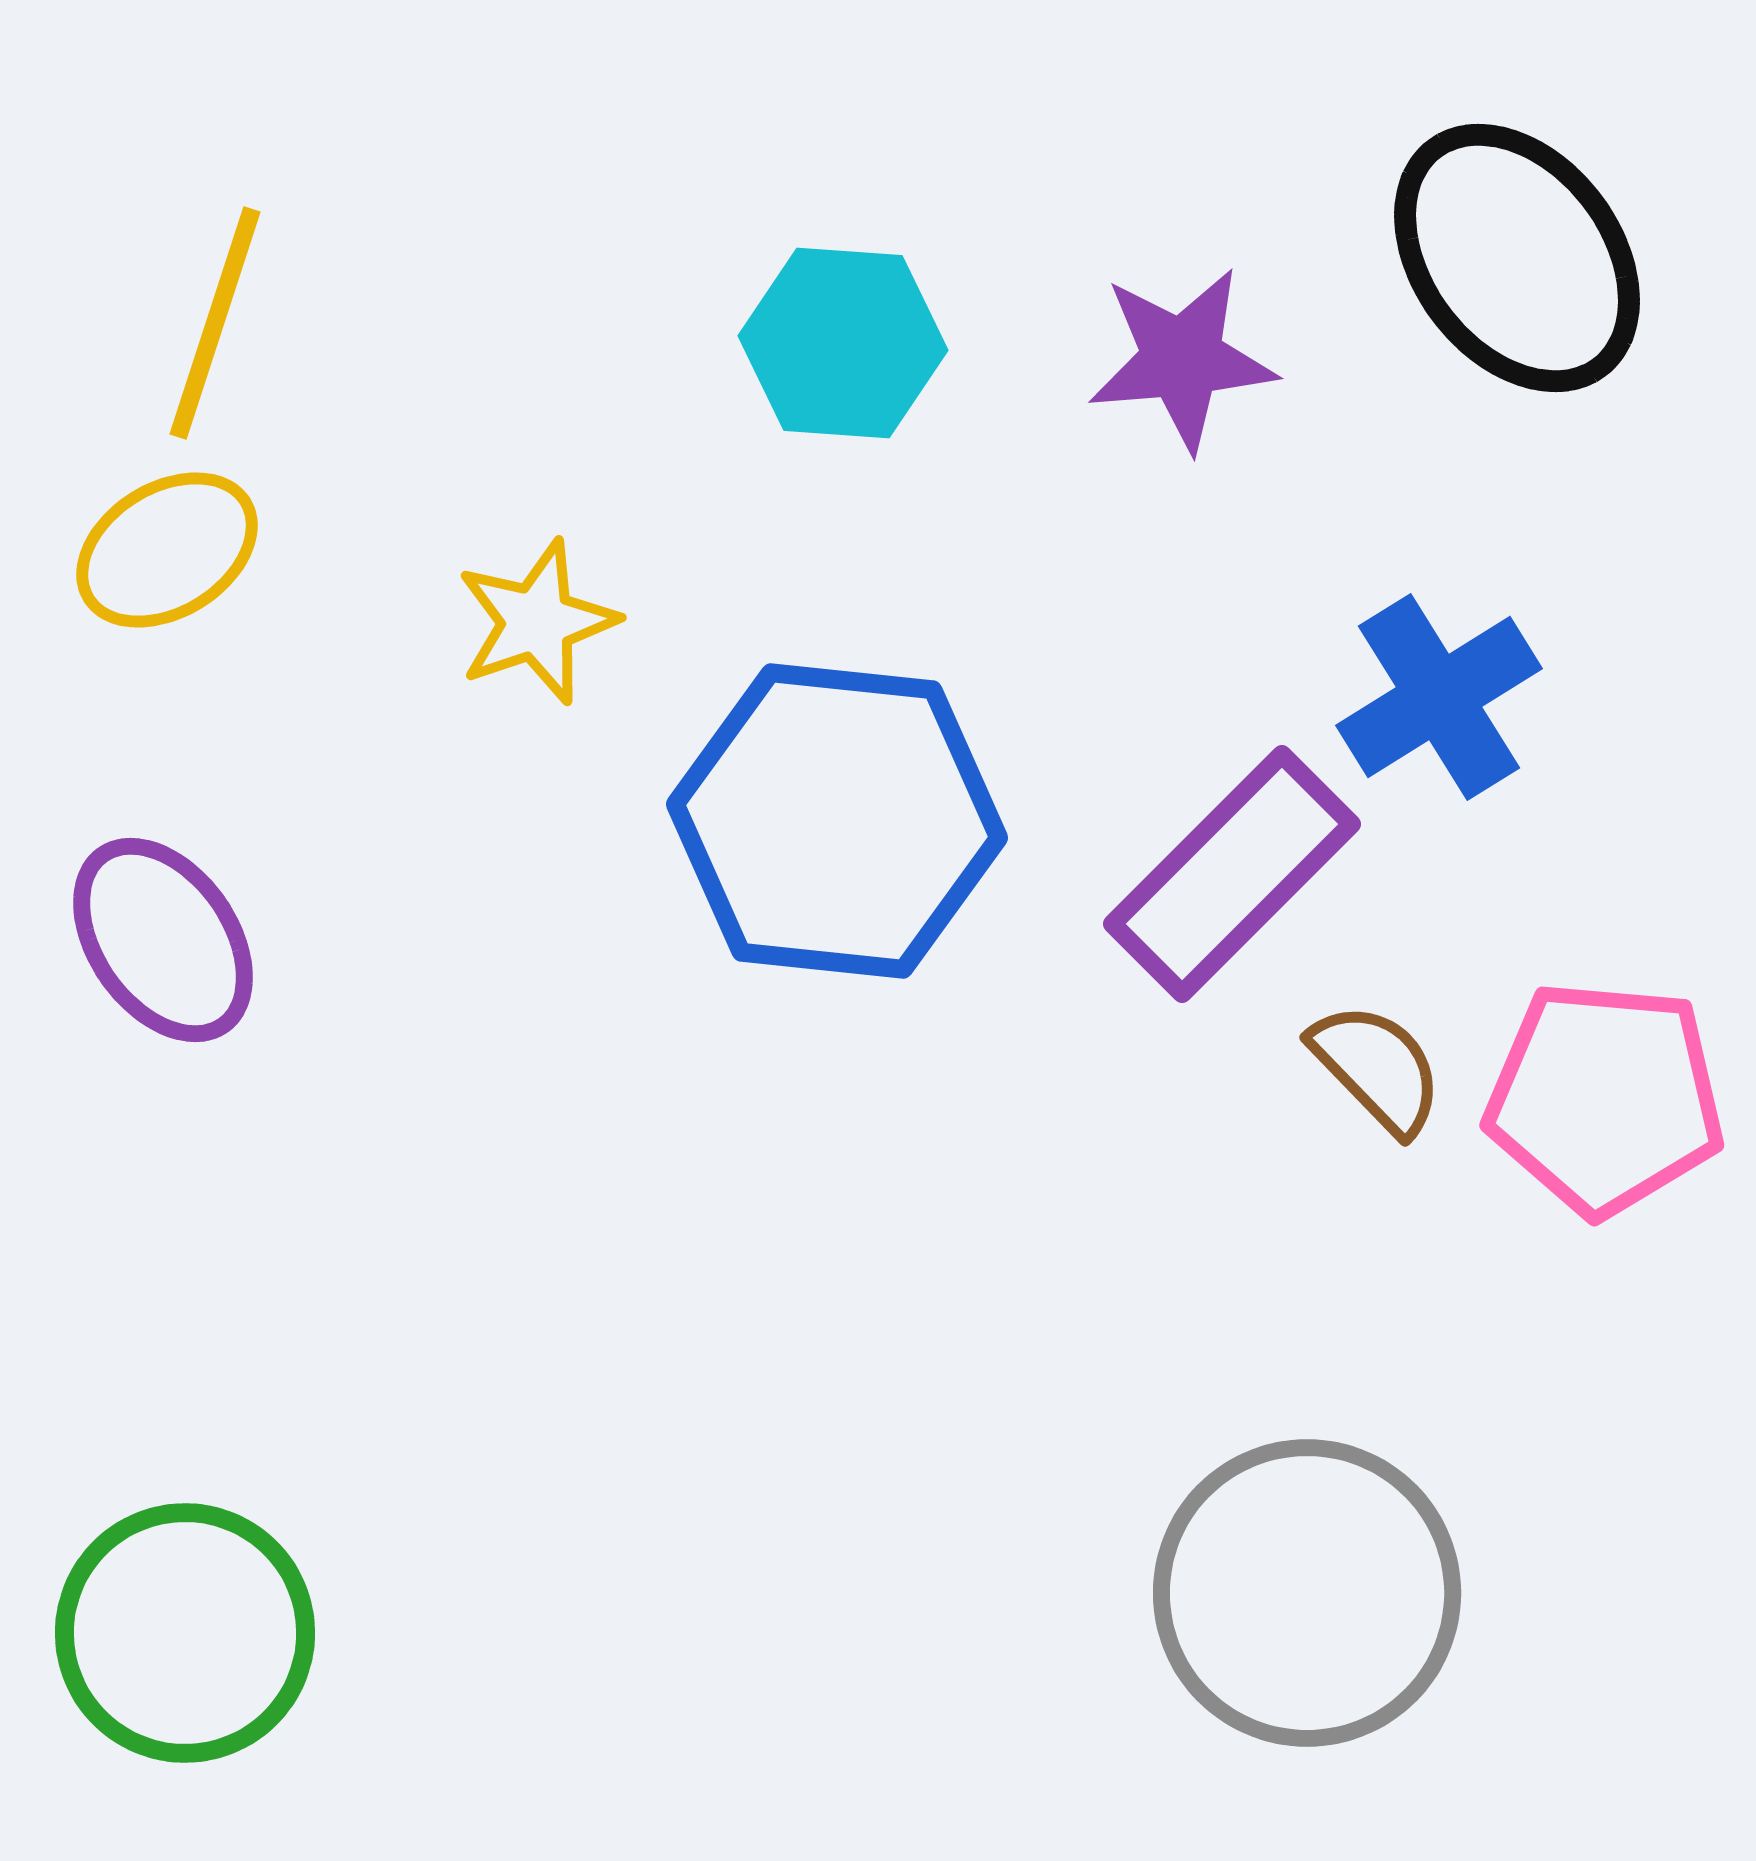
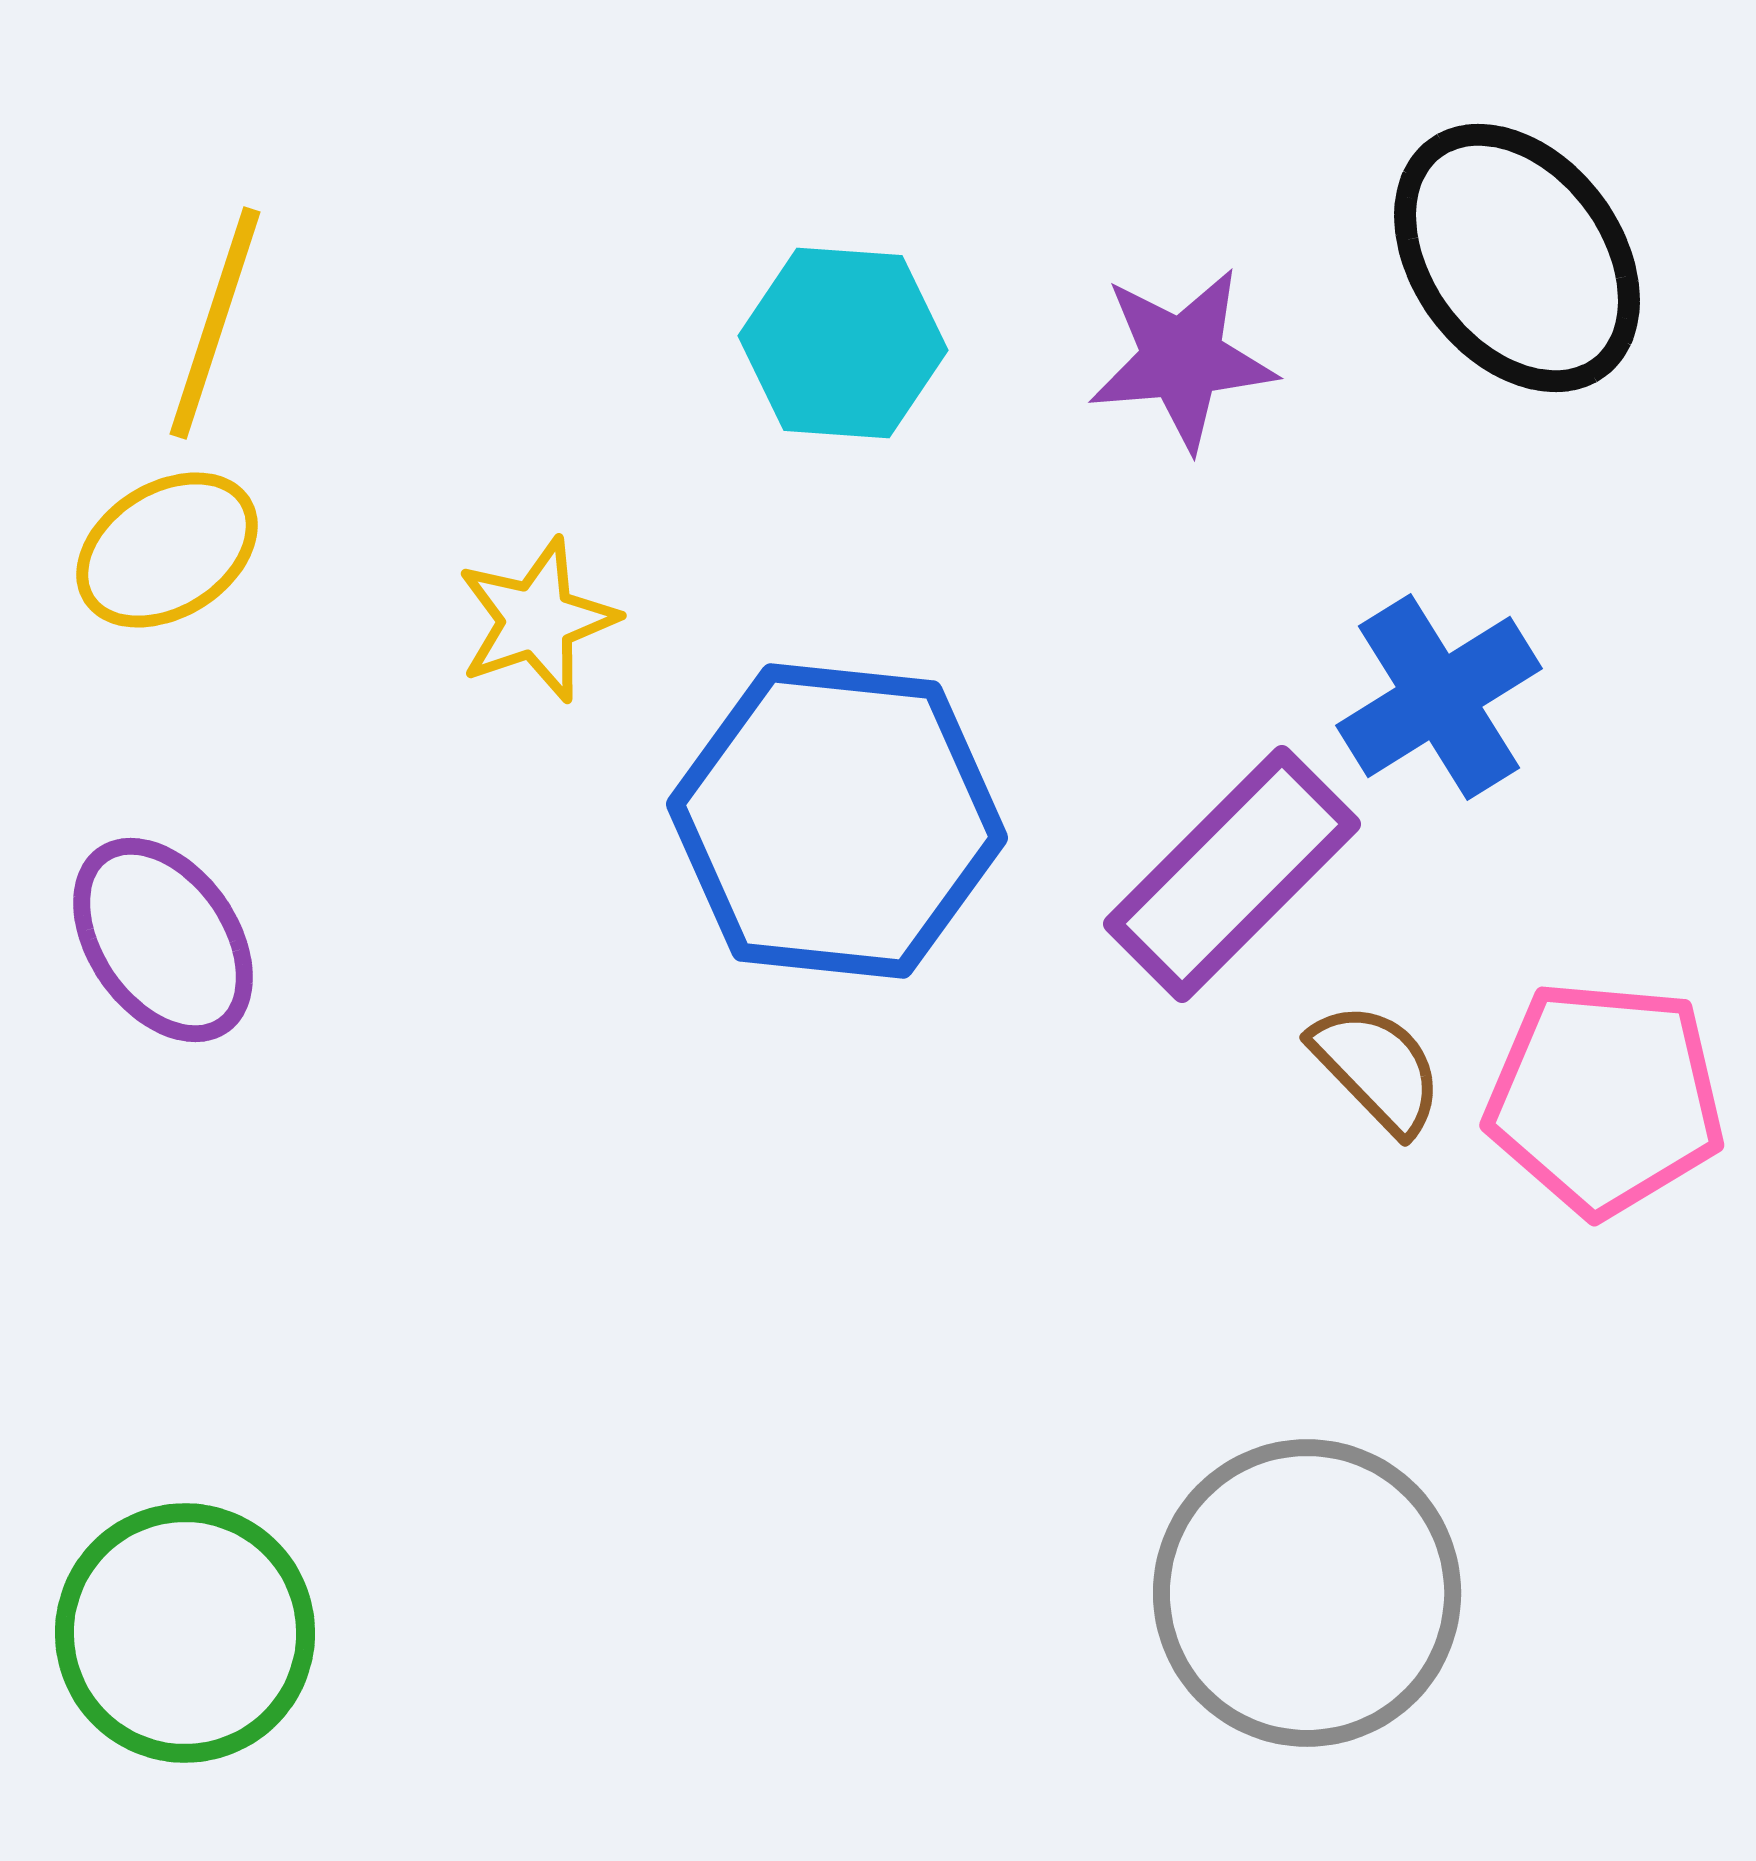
yellow star: moved 2 px up
